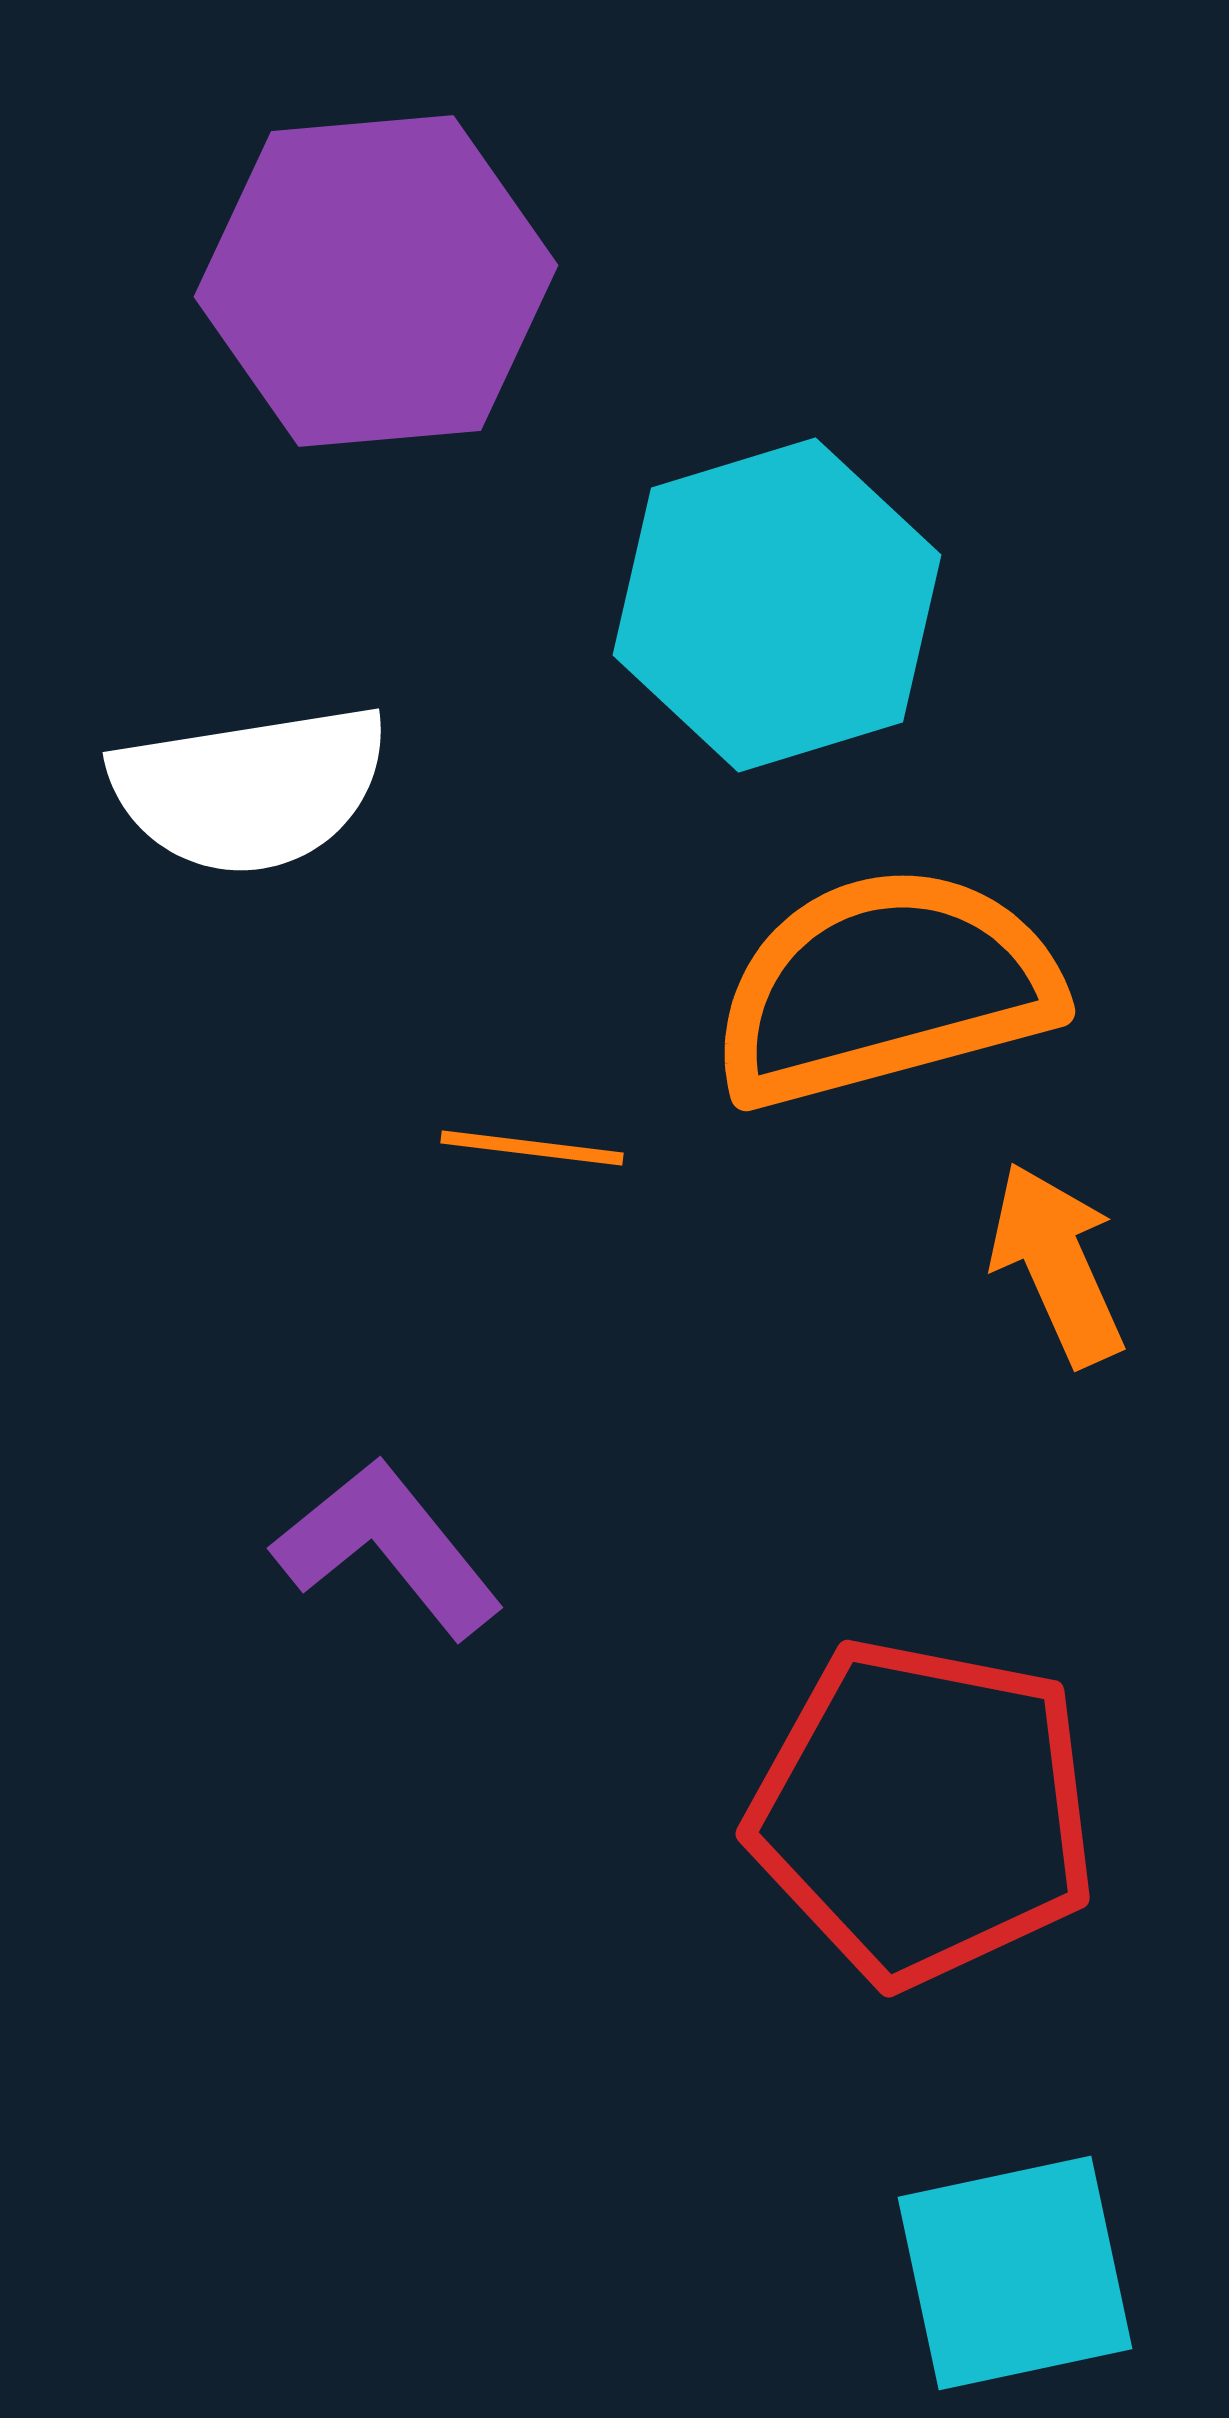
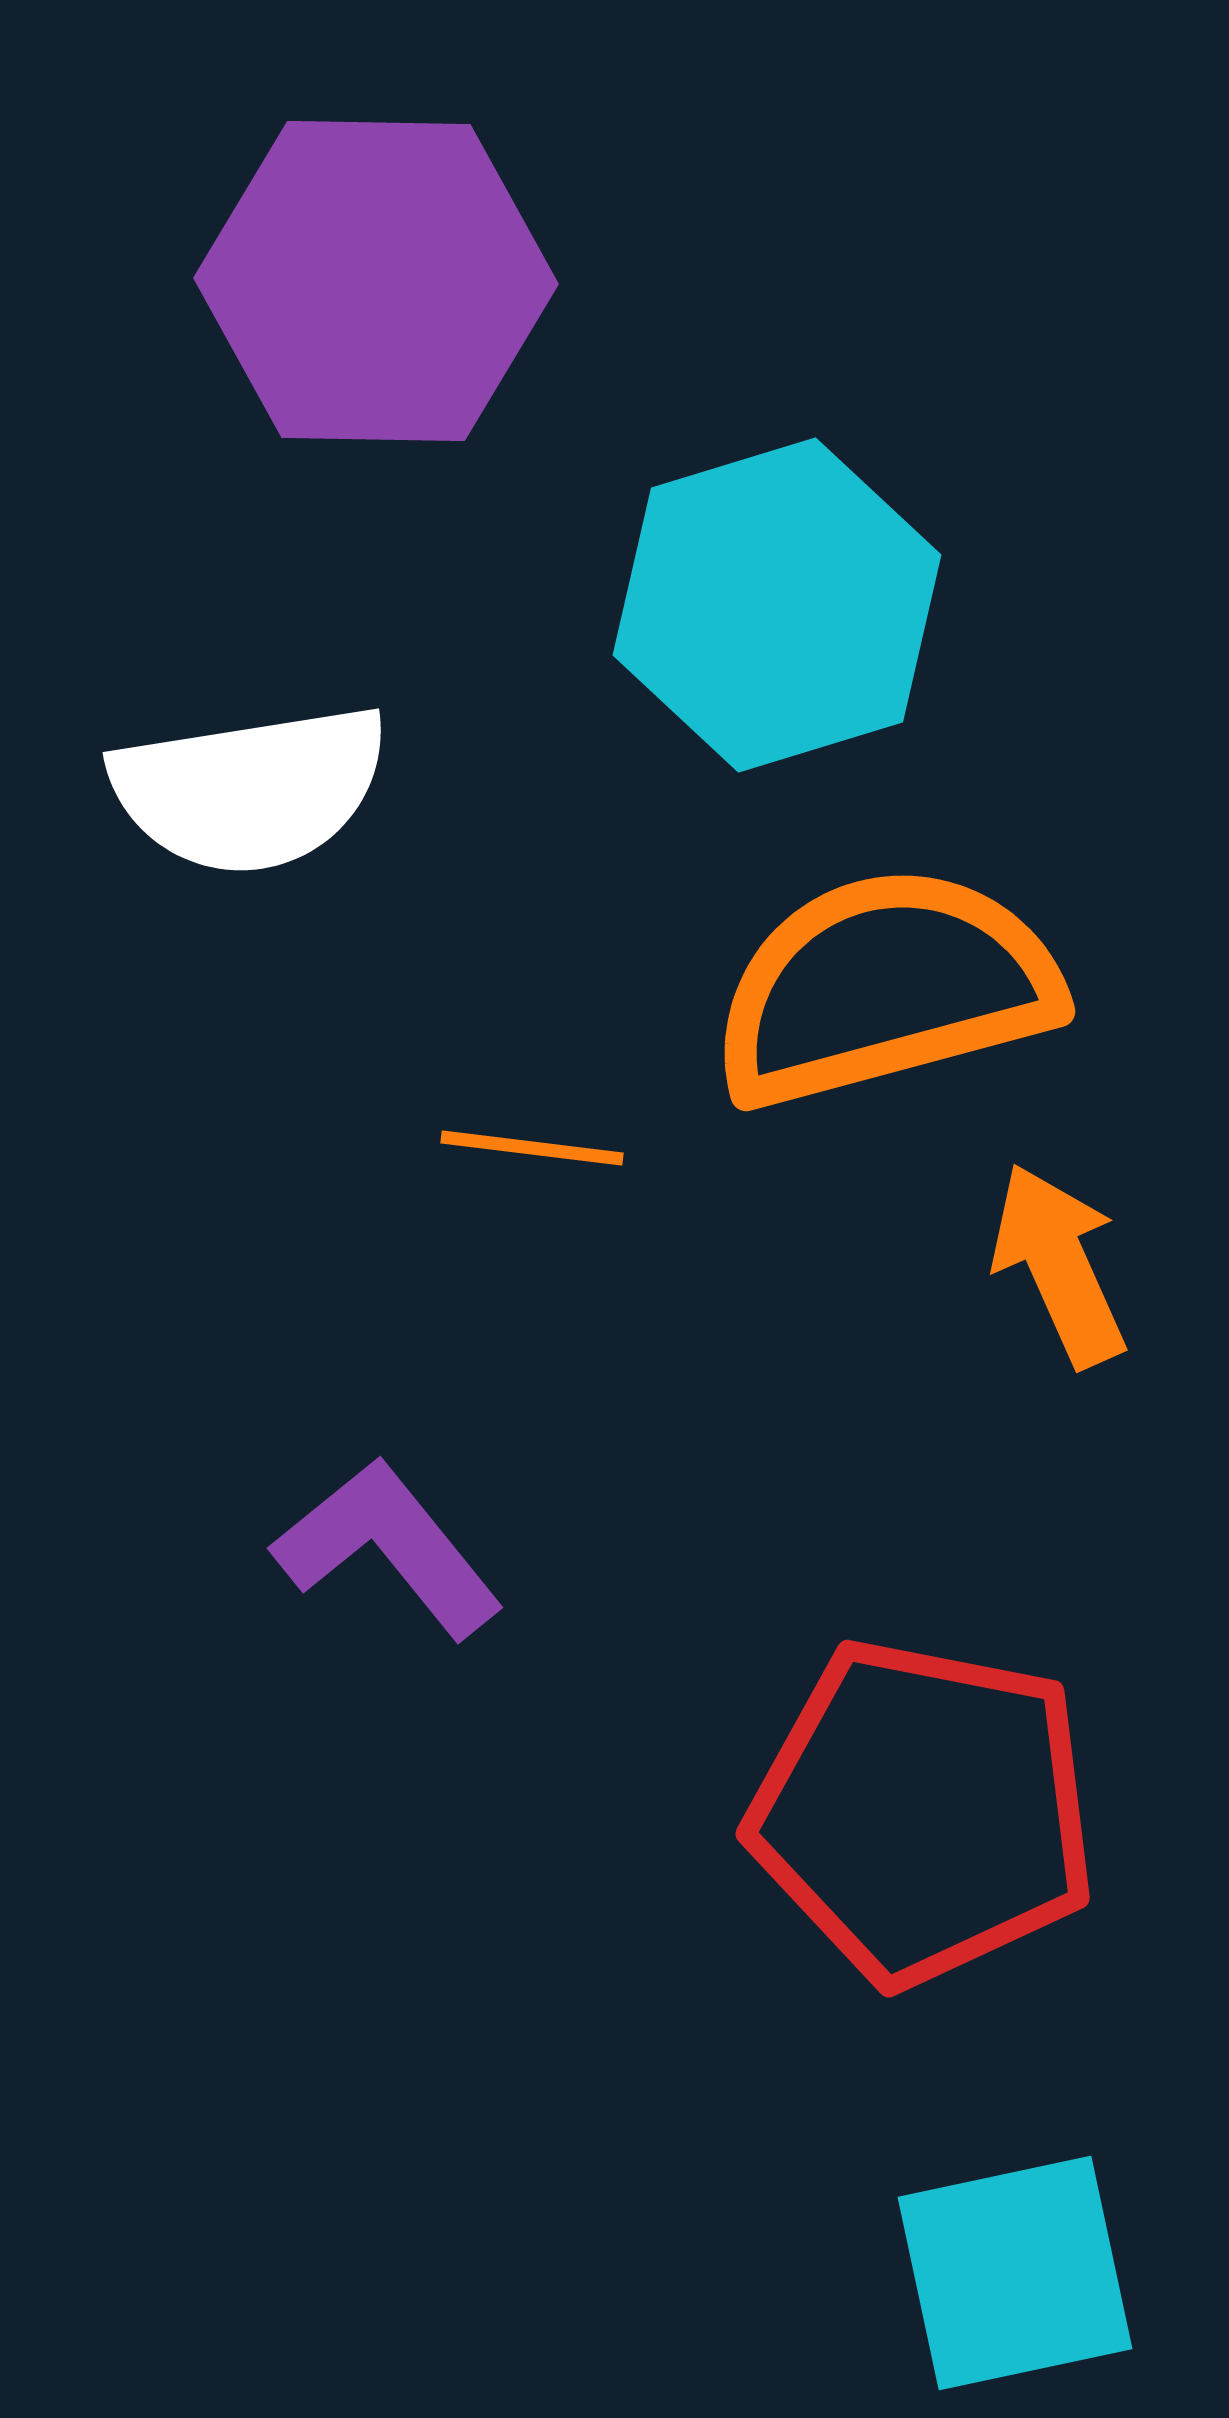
purple hexagon: rotated 6 degrees clockwise
orange arrow: moved 2 px right, 1 px down
